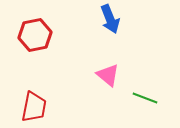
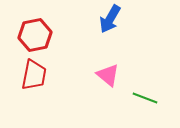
blue arrow: rotated 52 degrees clockwise
red trapezoid: moved 32 px up
